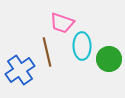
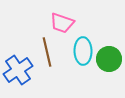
cyan ellipse: moved 1 px right, 5 px down
blue cross: moved 2 px left
